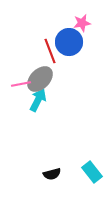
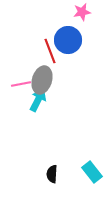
pink star: moved 11 px up
blue circle: moved 1 px left, 2 px up
gray ellipse: moved 2 px right, 1 px down; rotated 28 degrees counterclockwise
black semicircle: rotated 108 degrees clockwise
